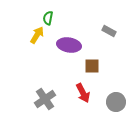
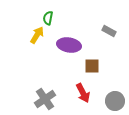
gray circle: moved 1 px left, 1 px up
